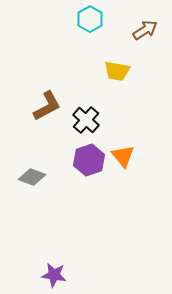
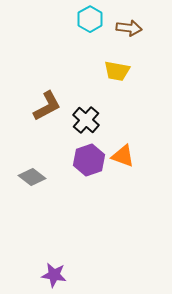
brown arrow: moved 16 px left, 2 px up; rotated 40 degrees clockwise
orange triangle: rotated 30 degrees counterclockwise
gray diamond: rotated 16 degrees clockwise
